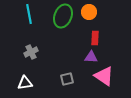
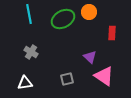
green ellipse: moved 3 px down; rotated 40 degrees clockwise
red rectangle: moved 17 px right, 5 px up
gray cross: rotated 32 degrees counterclockwise
purple triangle: moved 1 px left; rotated 40 degrees clockwise
